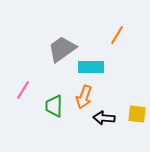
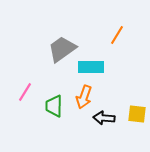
pink line: moved 2 px right, 2 px down
